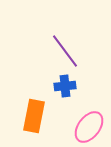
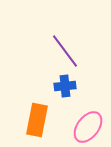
orange rectangle: moved 3 px right, 4 px down
pink ellipse: moved 1 px left
